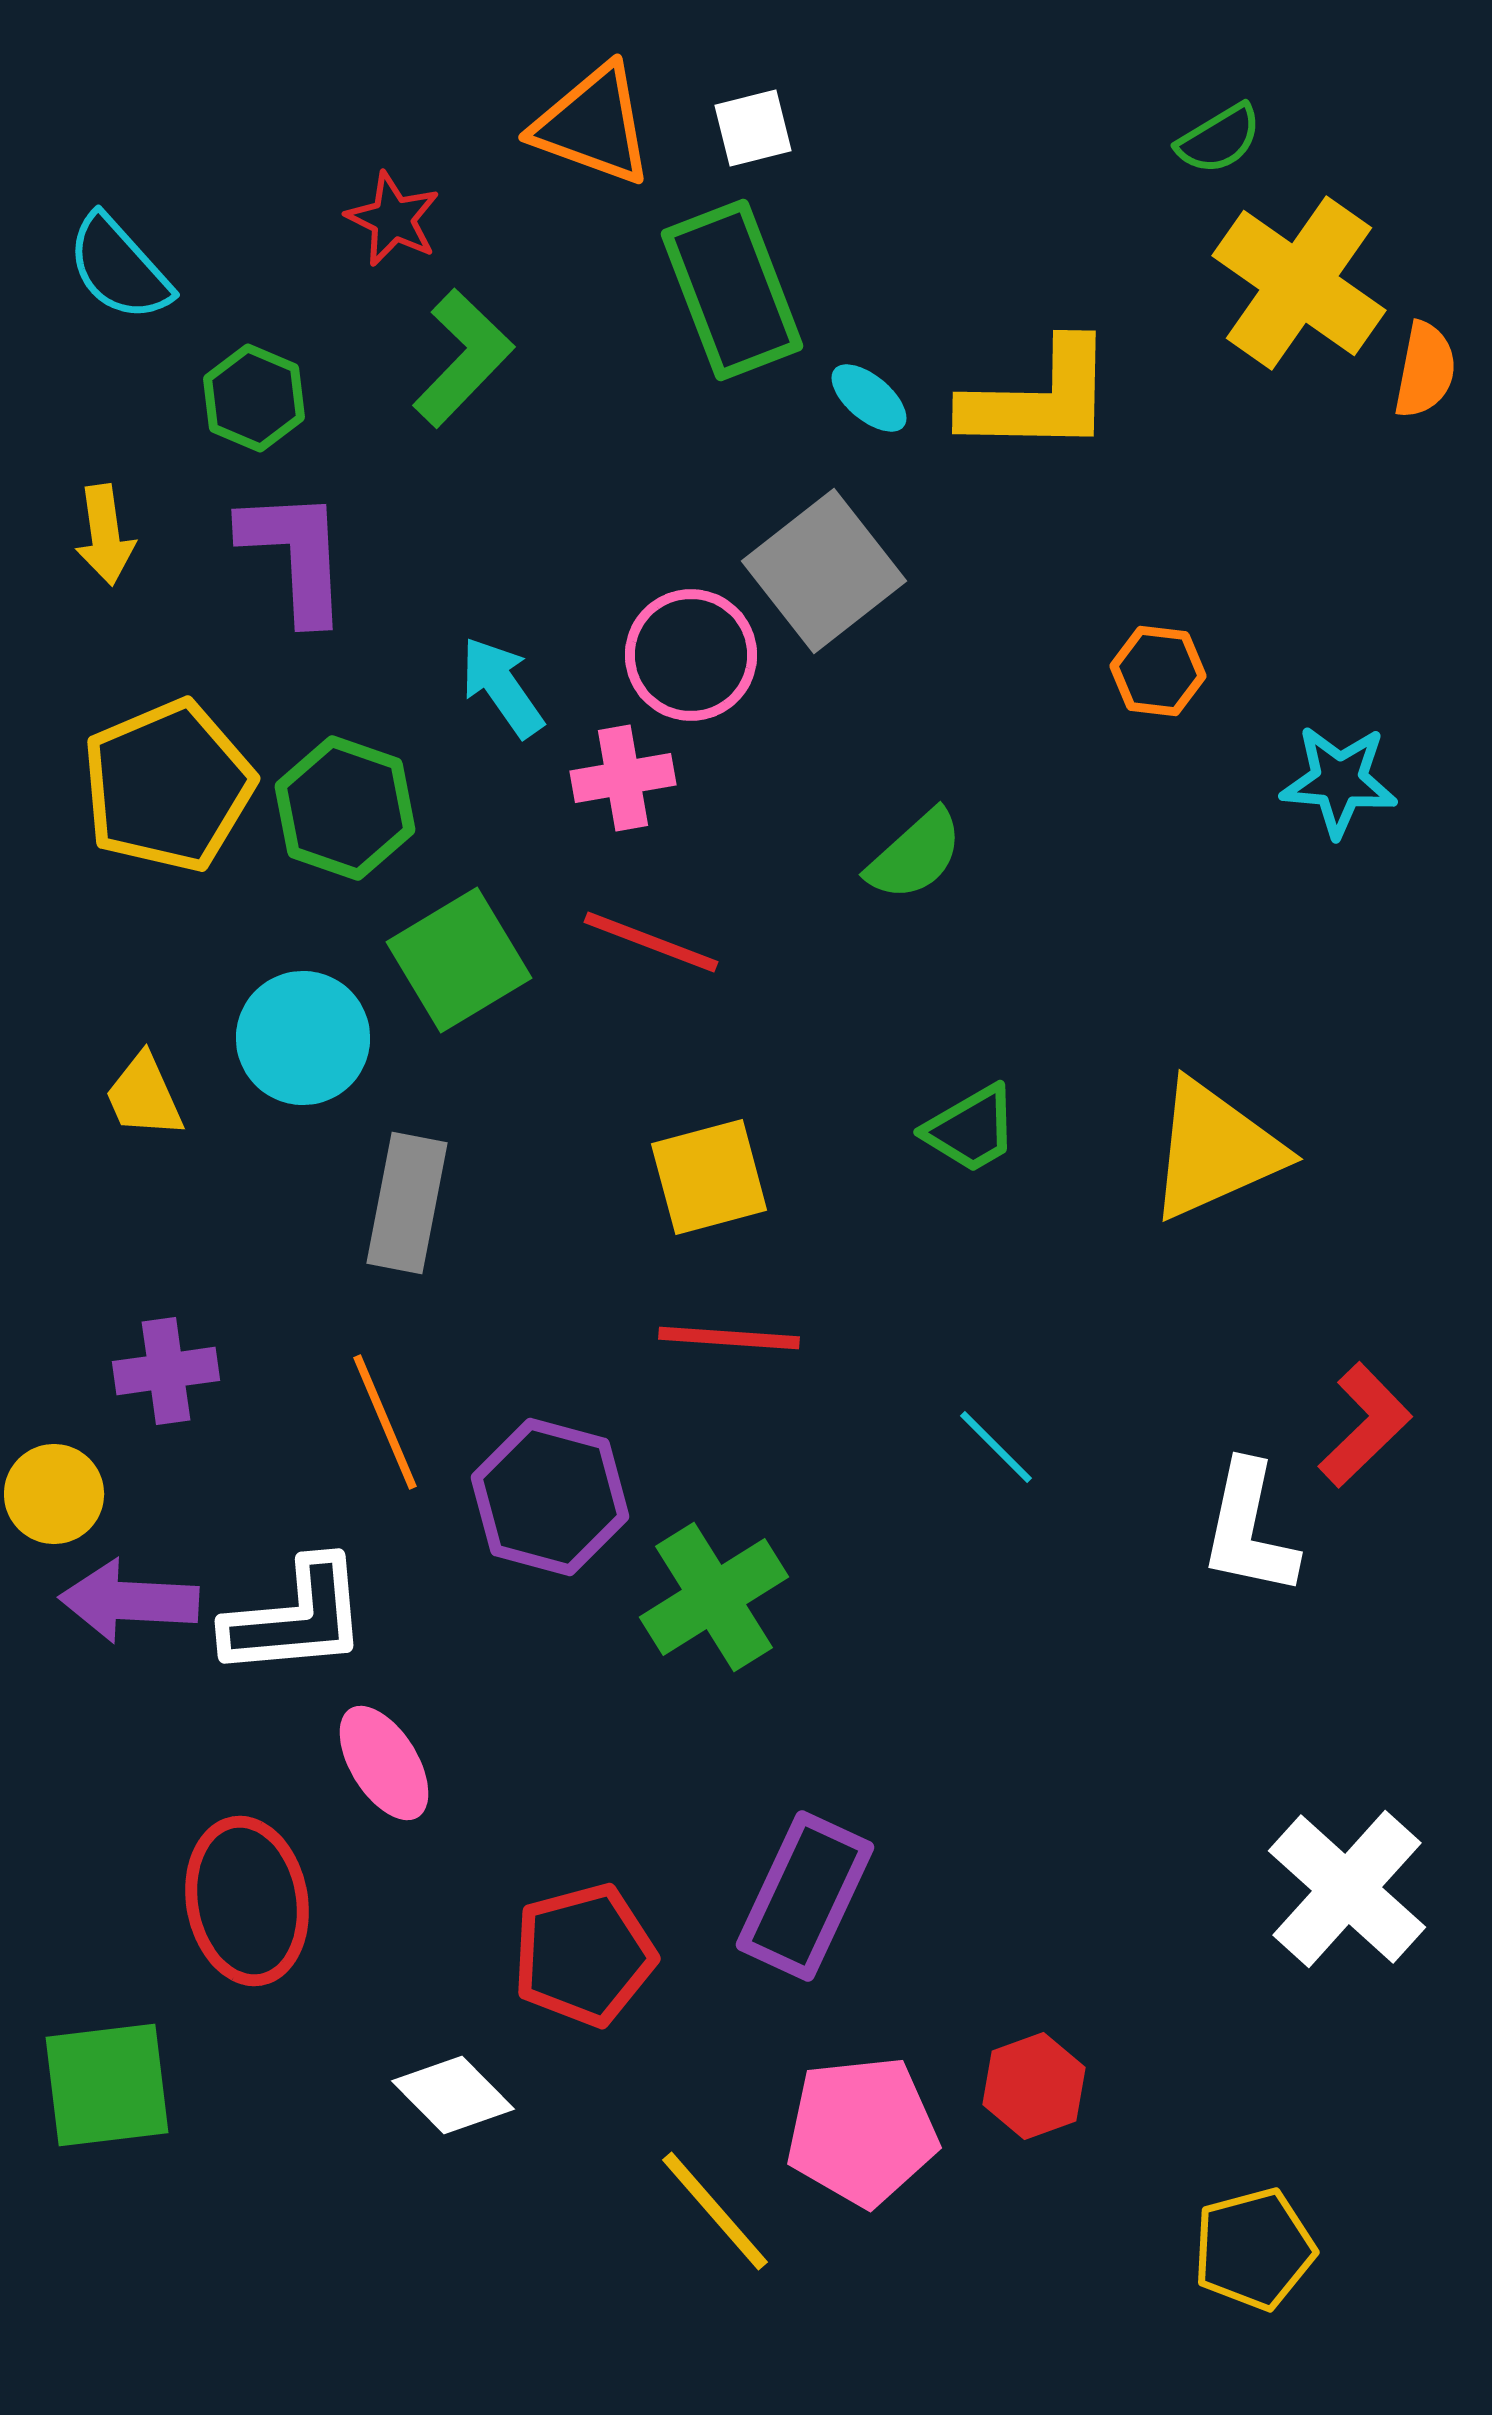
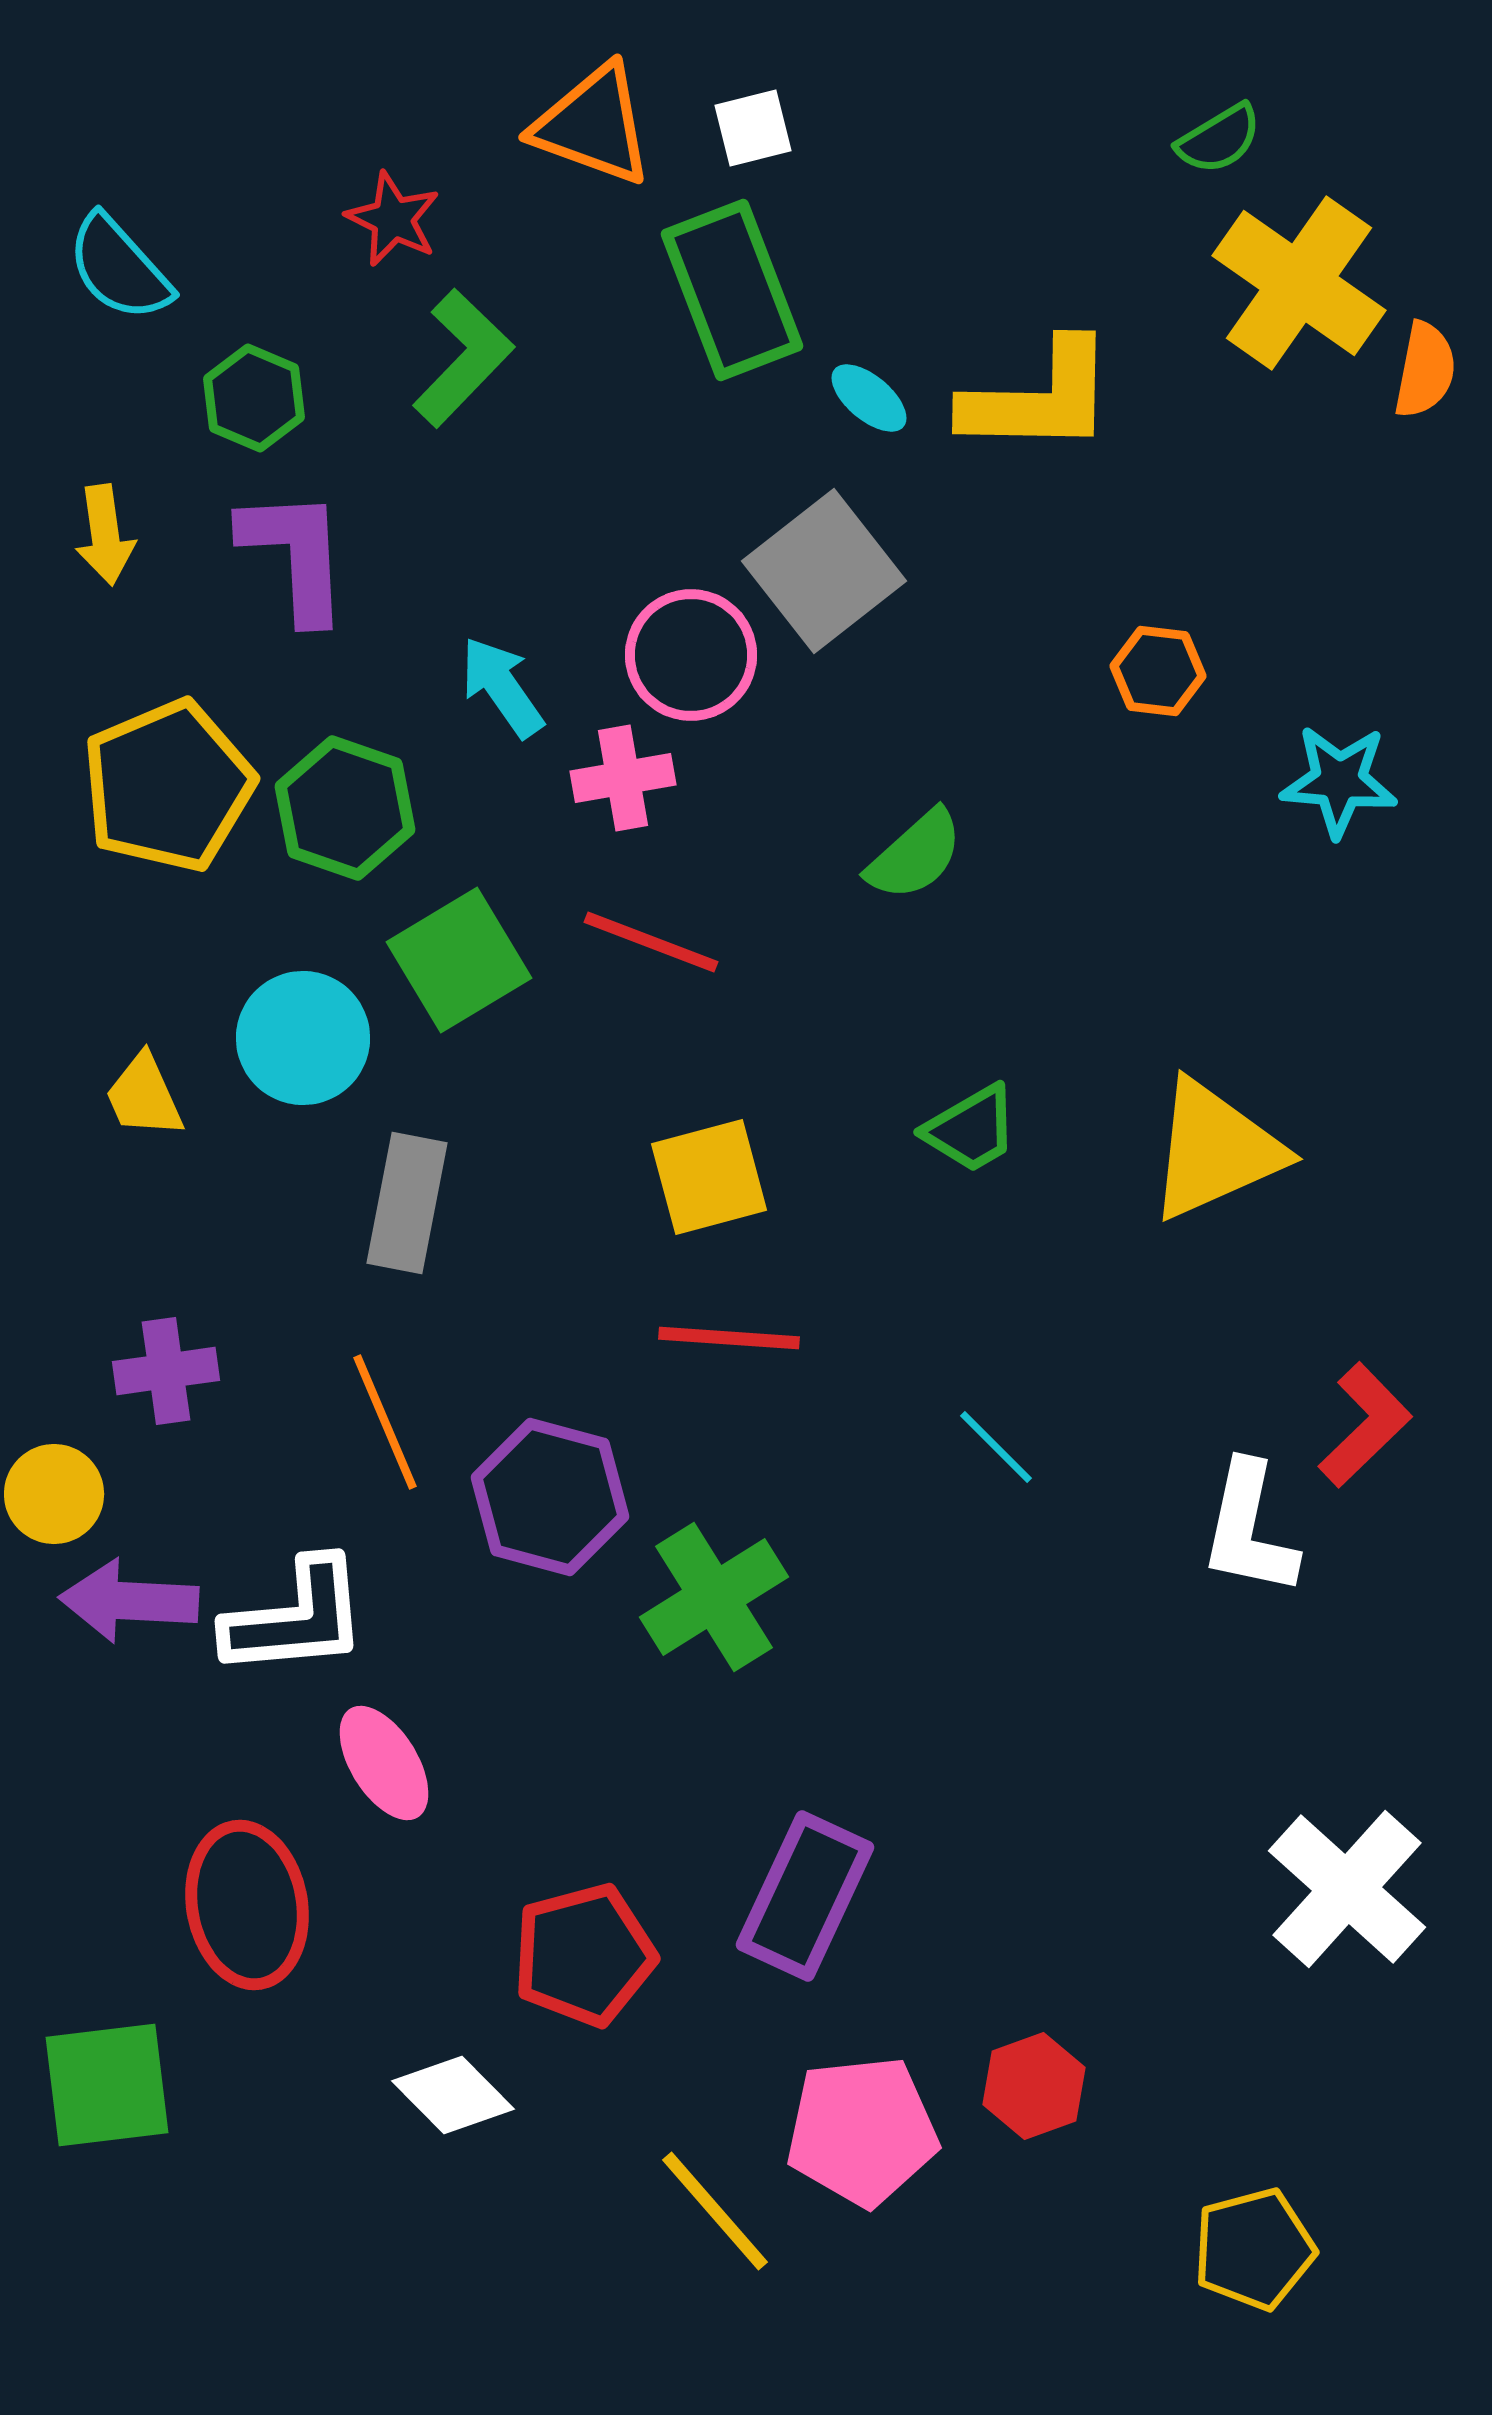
red ellipse at (247, 1901): moved 4 px down
